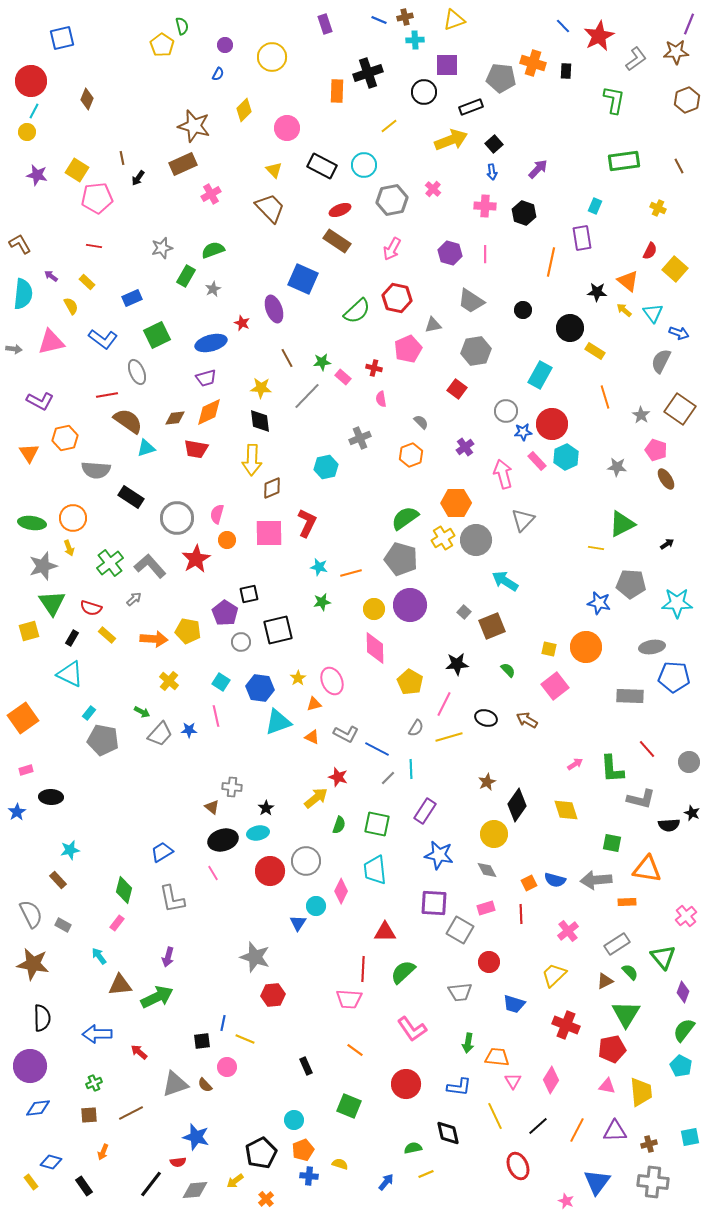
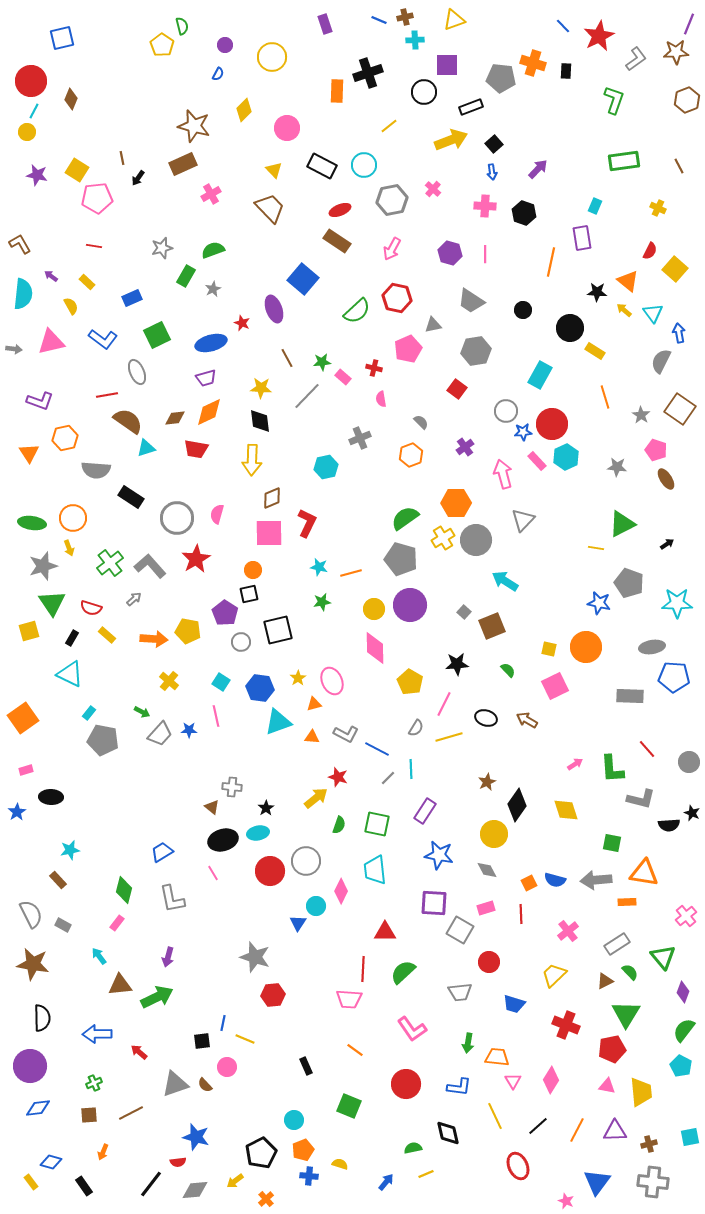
brown diamond at (87, 99): moved 16 px left
green L-shape at (614, 100): rotated 8 degrees clockwise
blue square at (303, 279): rotated 16 degrees clockwise
blue arrow at (679, 333): rotated 120 degrees counterclockwise
purple L-shape at (40, 401): rotated 8 degrees counterclockwise
brown diamond at (272, 488): moved 10 px down
orange circle at (227, 540): moved 26 px right, 30 px down
gray pentagon at (631, 584): moved 2 px left, 1 px up; rotated 16 degrees clockwise
pink square at (555, 686): rotated 12 degrees clockwise
orange triangle at (312, 737): rotated 21 degrees counterclockwise
orange triangle at (647, 869): moved 3 px left, 4 px down
